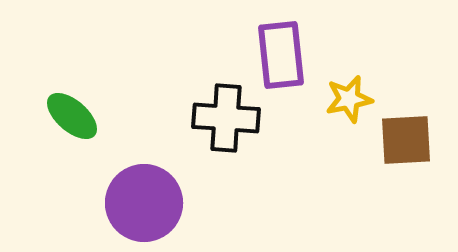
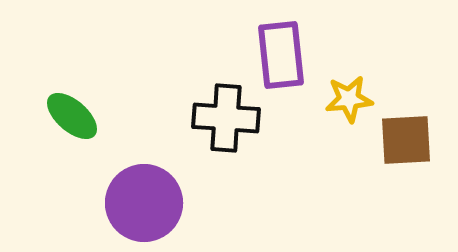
yellow star: rotated 6 degrees clockwise
